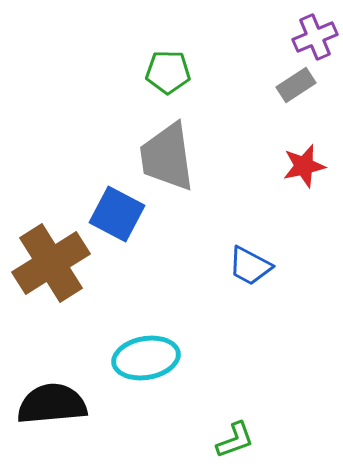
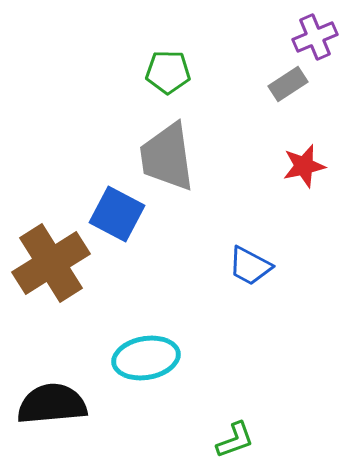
gray rectangle: moved 8 px left, 1 px up
